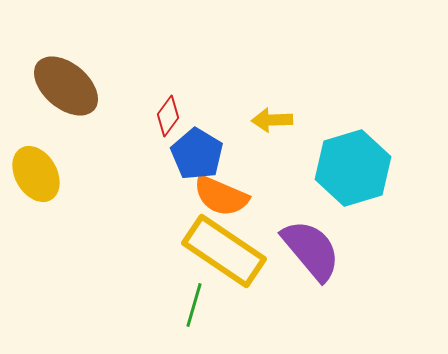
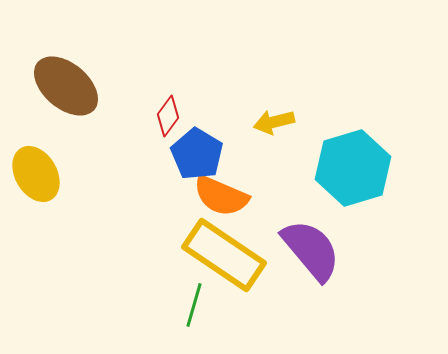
yellow arrow: moved 2 px right, 2 px down; rotated 12 degrees counterclockwise
yellow rectangle: moved 4 px down
